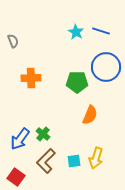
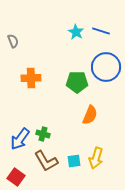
green cross: rotated 24 degrees counterclockwise
brown L-shape: rotated 75 degrees counterclockwise
